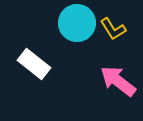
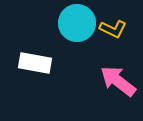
yellow L-shape: rotated 32 degrees counterclockwise
white rectangle: moved 1 px right, 1 px up; rotated 28 degrees counterclockwise
